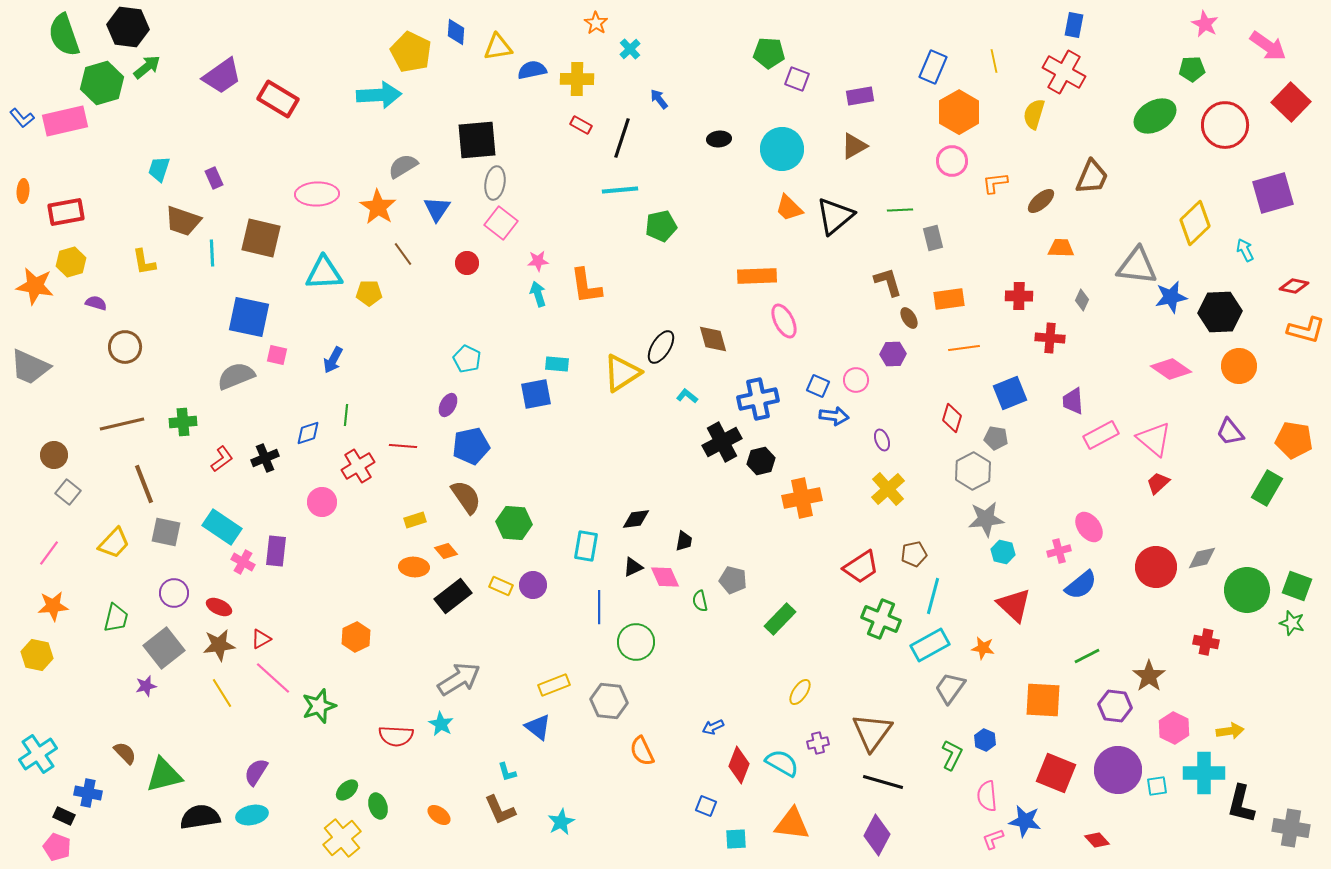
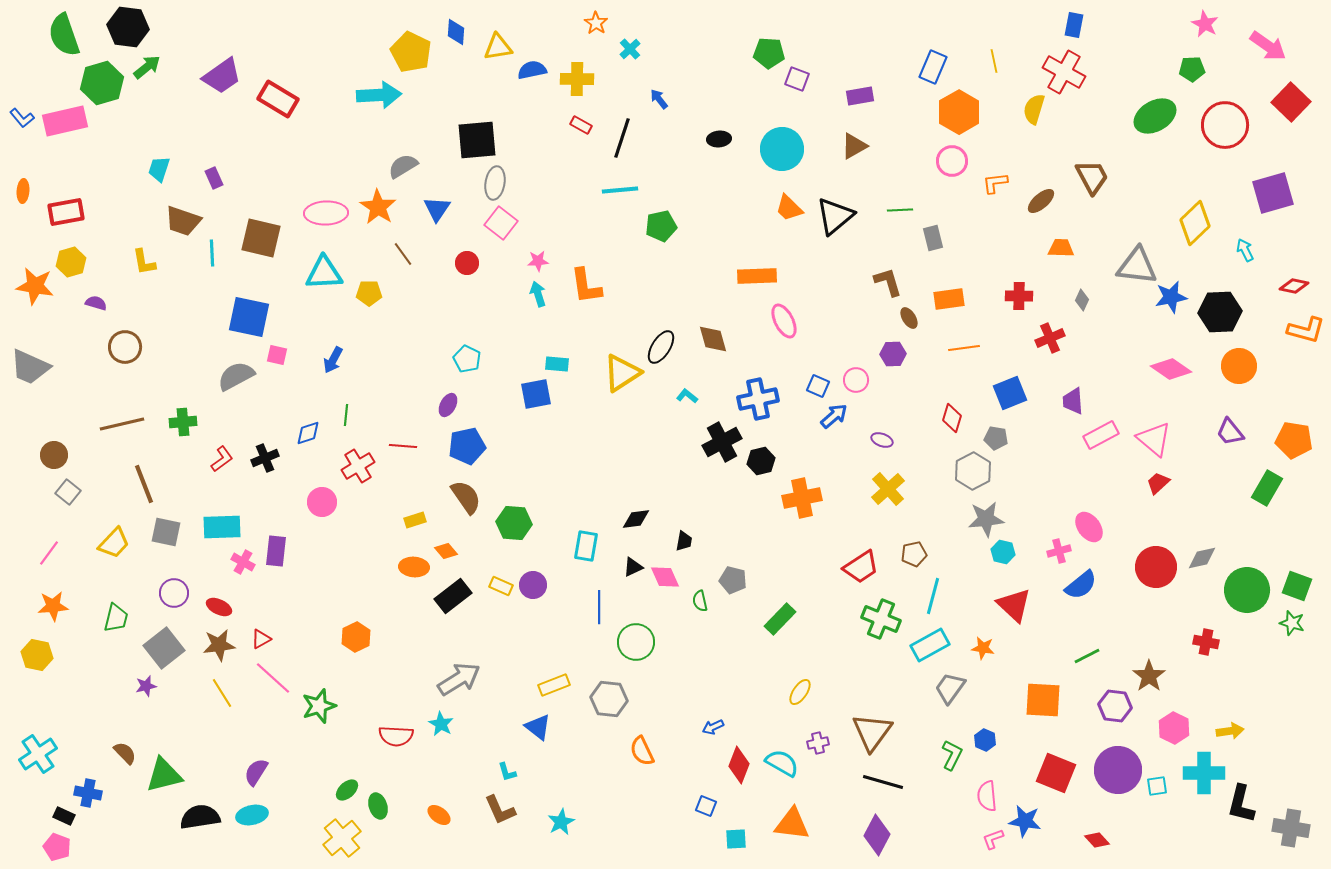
yellow semicircle at (1034, 114): moved 5 px up
brown trapezoid at (1092, 177): rotated 51 degrees counterclockwise
pink ellipse at (317, 194): moved 9 px right, 19 px down
red cross at (1050, 338): rotated 28 degrees counterclockwise
gray semicircle at (236, 376): rotated 6 degrees counterclockwise
blue arrow at (834, 416): rotated 48 degrees counterclockwise
purple ellipse at (882, 440): rotated 50 degrees counterclockwise
blue pentagon at (471, 446): moved 4 px left
cyan rectangle at (222, 527): rotated 36 degrees counterclockwise
gray hexagon at (609, 701): moved 2 px up
